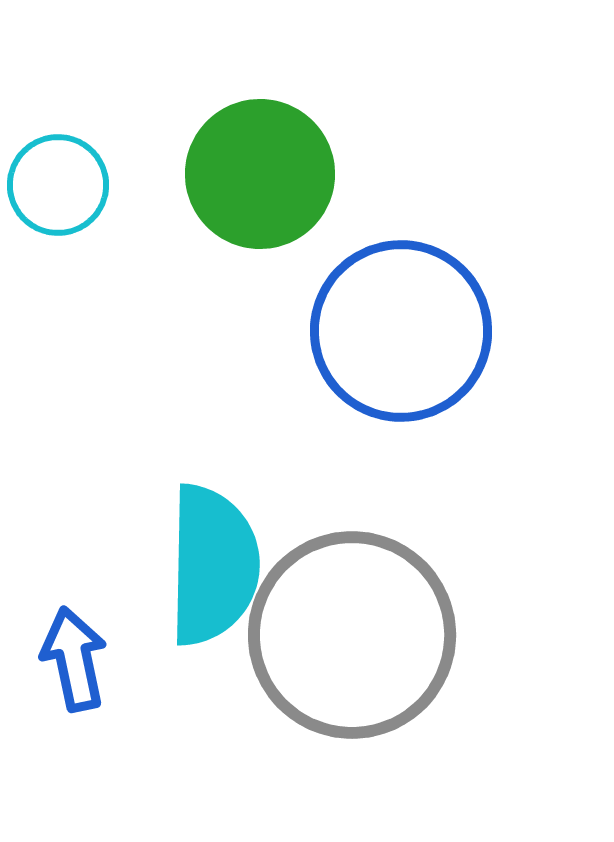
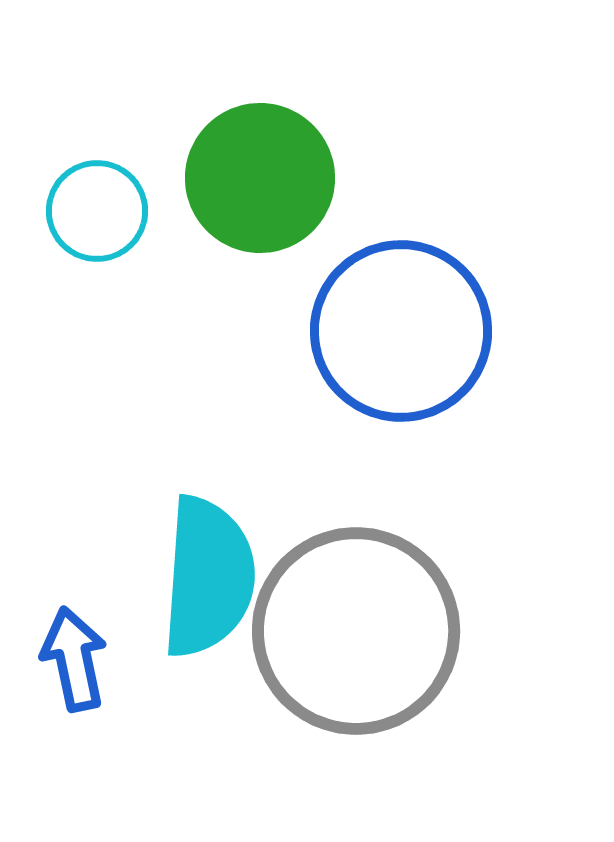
green circle: moved 4 px down
cyan circle: moved 39 px right, 26 px down
cyan semicircle: moved 5 px left, 12 px down; rotated 3 degrees clockwise
gray circle: moved 4 px right, 4 px up
